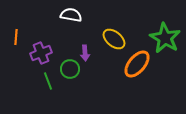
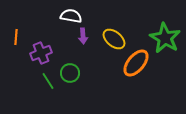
white semicircle: moved 1 px down
purple arrow: moved 2 px left, 17 px up
orange ellipse: moved 1 px left, 1 px up
green circle: moved 4 px down
green line: rotated 12 degrees counterclockwise
